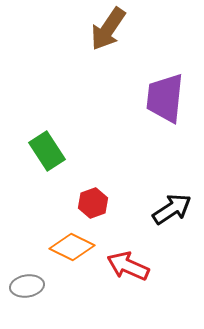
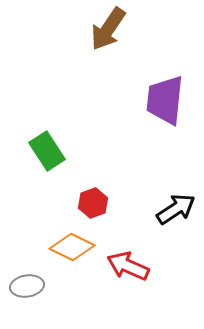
purple trapezoid: moved 2 px down
black arrow: moved 4 px right
